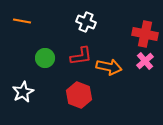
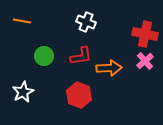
green circle: moved 1 px left, 2 px up
orange arrow: moved 1 px down; rotated 15 degrees counterclockwise
